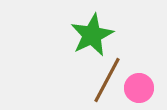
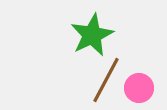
brown line: moved 1 px left
